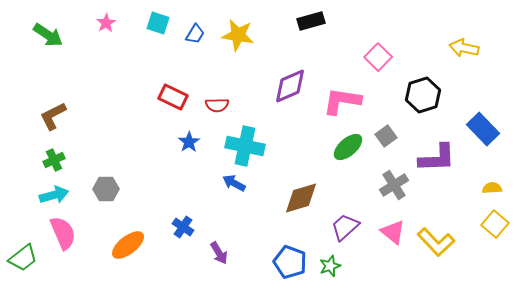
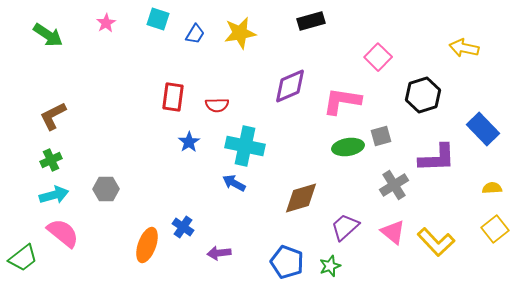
cyan square: moved 4 px up
yellow star: moved 2 px right, 2 px up; rotated 20 degrees counterclockwise
red rectangle: rotated 72 degrees clockwise
gray square: moved 5 px left; rotated 20 degrees clockwise
green ellipse: rotated 32 degrees clockwise
green cross: moved 3 px left
yellow square: moved 5 px down; rotated 12 degrees clockwise
pink semicircle: rotated 28 degrees counterclockwise
orange ellipse: moved 19 px right; rotated 32 degrees counterclockwise
purple arrow: rotated 115 degrees clockwise
blue pentagon: moved 3 px left
